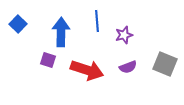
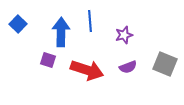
blue line: moved 7 px left
